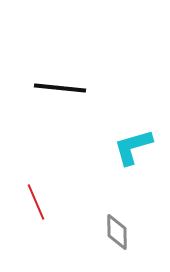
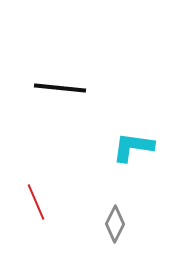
cyan L-shape: rotated 24 degrees clockwise
gray diamond: moved 2 px left, 8 px up; rotated 27 degrees clockwise
